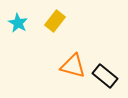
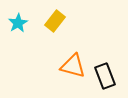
cyan star: rotated 12 degrees clockwise
black rectangle: rotated 30 degrees clockwise
